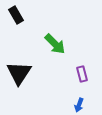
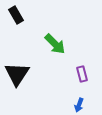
black triangle: moved 2 px left, 1 px down
